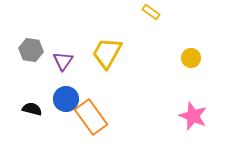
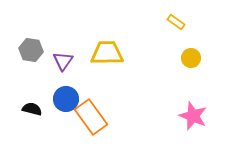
yellow rectangle: moved 25 px right, 10 px down
yellow trapezoid: rotated 60 degrees clockwise
